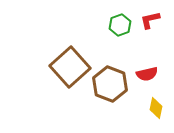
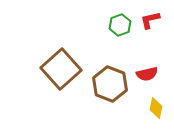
brown square: moved 9 px left, 2 px down
